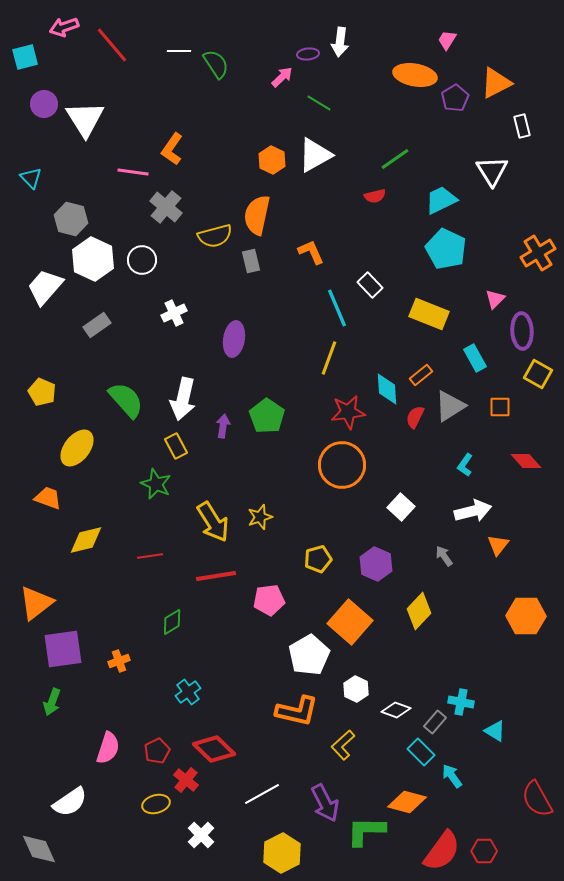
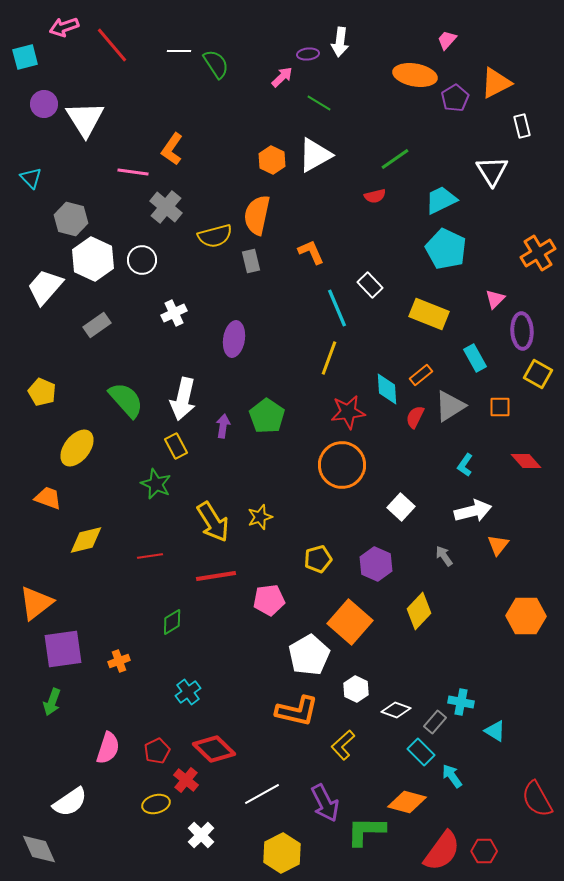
pink trapezoid at (447, 40): rotated 10 degrees clockwise
